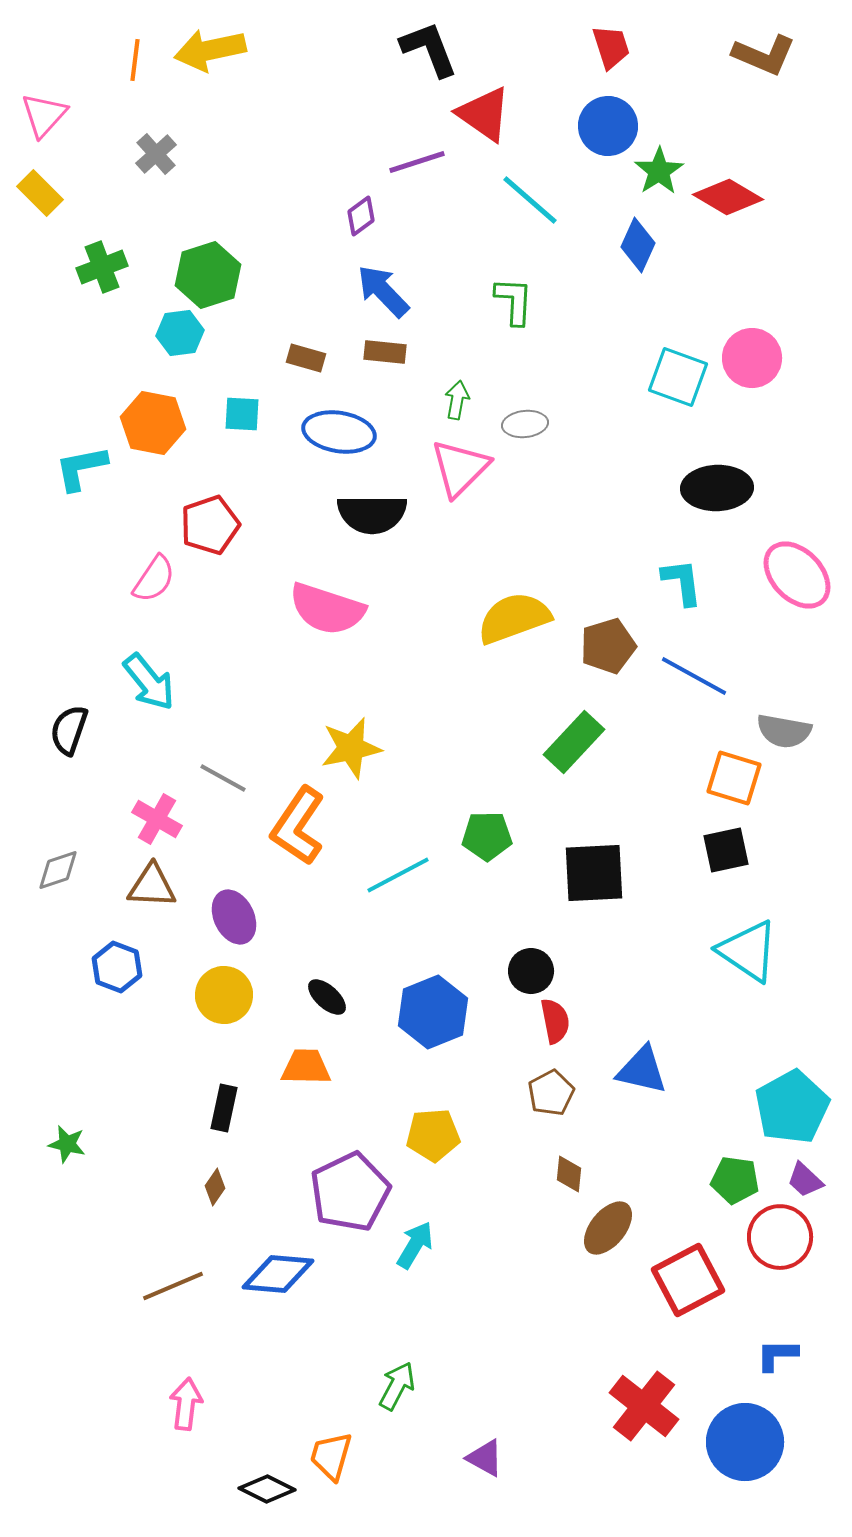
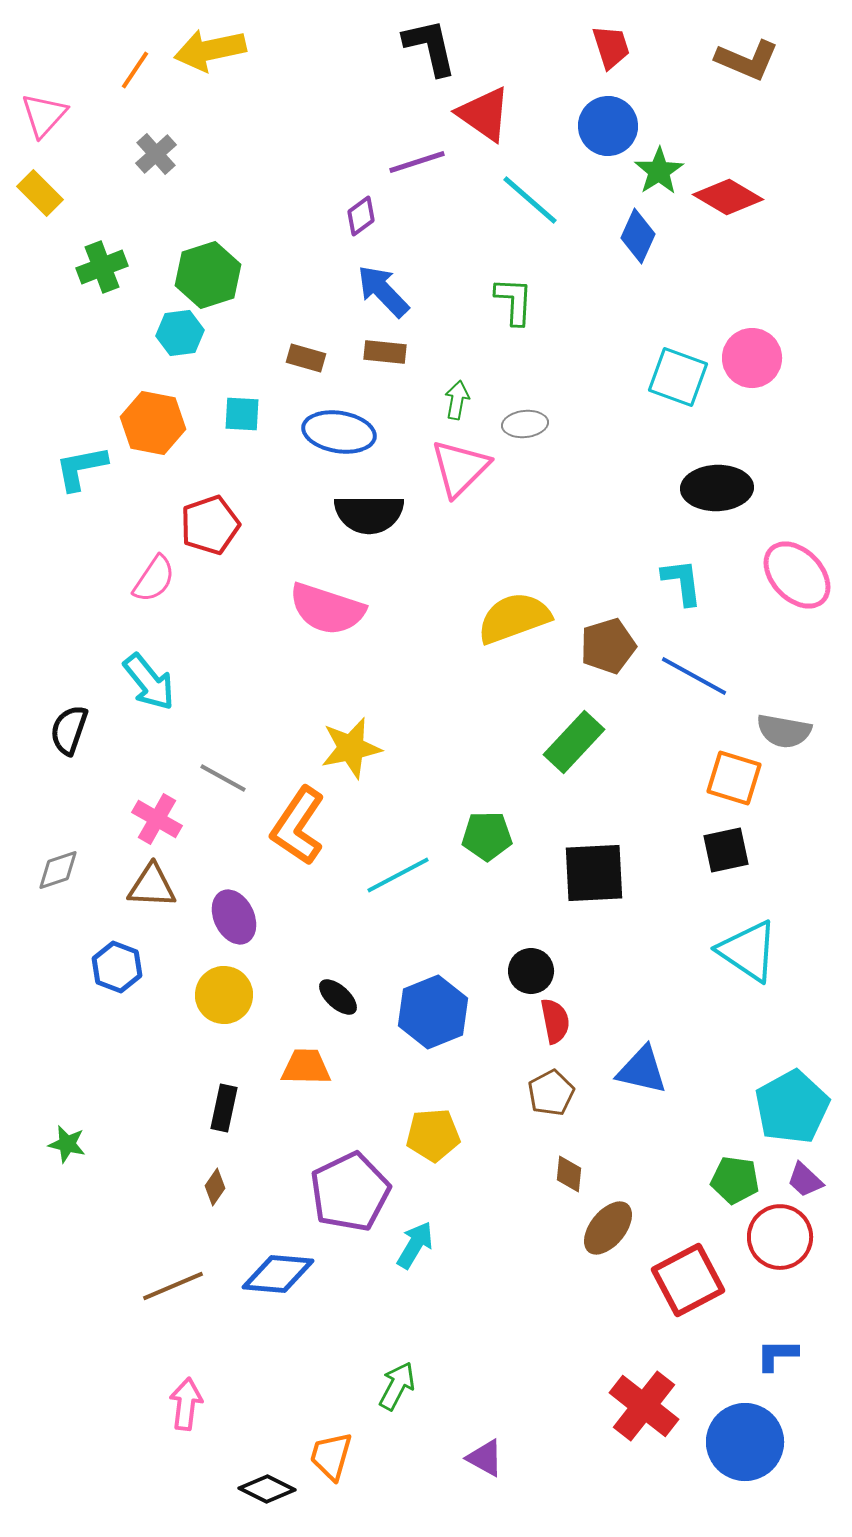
black L-shape at (429, 49): moved 1 px right, 2 px up; rotated 8 degrees clockwise
brown L-shape at (764, 55): moved 17 px left, 5 px down
orange line at (135, 60): moved 10 px down; rotated 27 degrees clockwise
blue diamond at (638, 245): moved 9 px up
black semicircle at (372, 514): moved 3 px left
black ellipse at (327, 997): moved 11 px right
